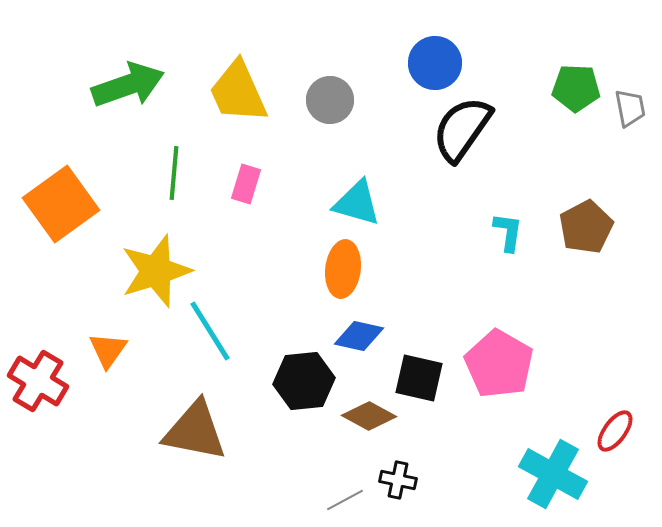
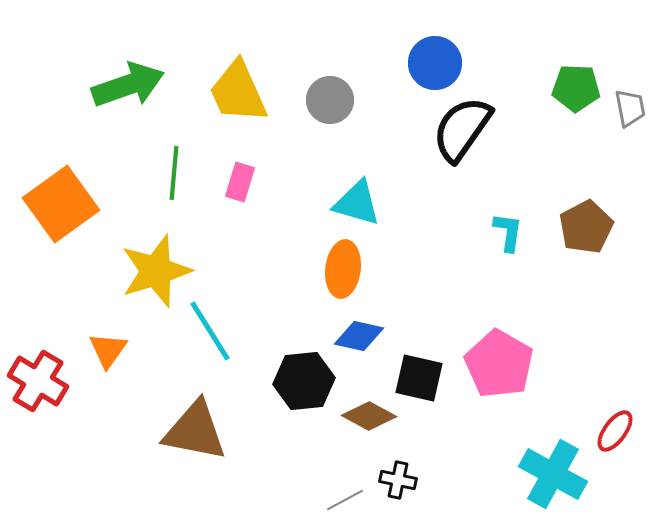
pink rectangle: moved 6 px left, 2 px up
